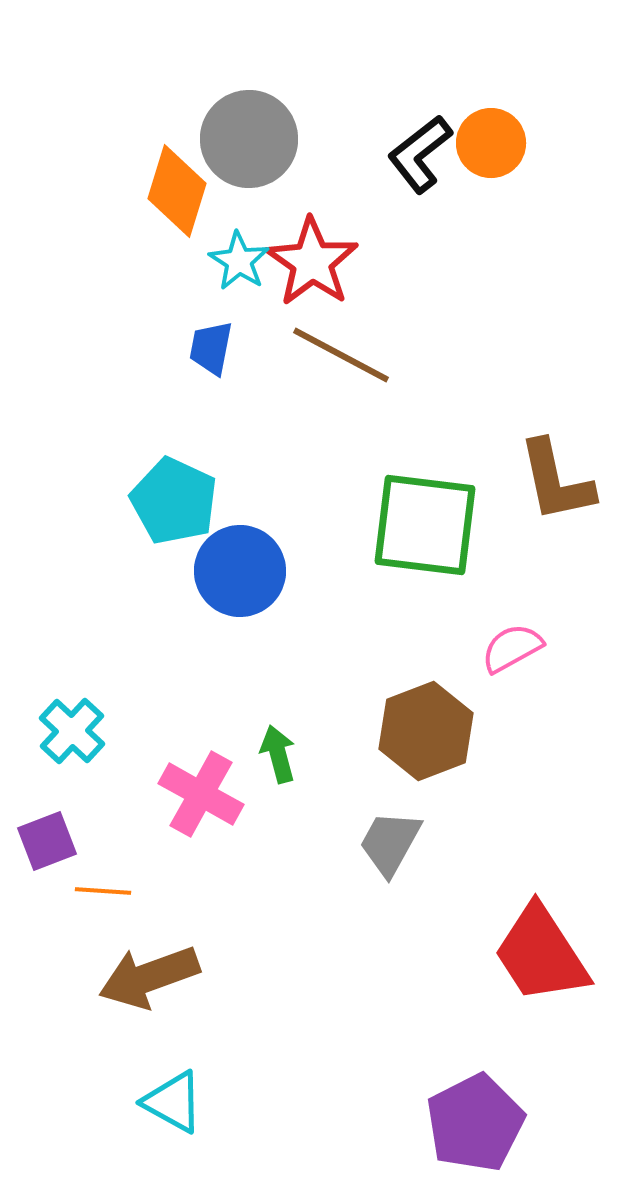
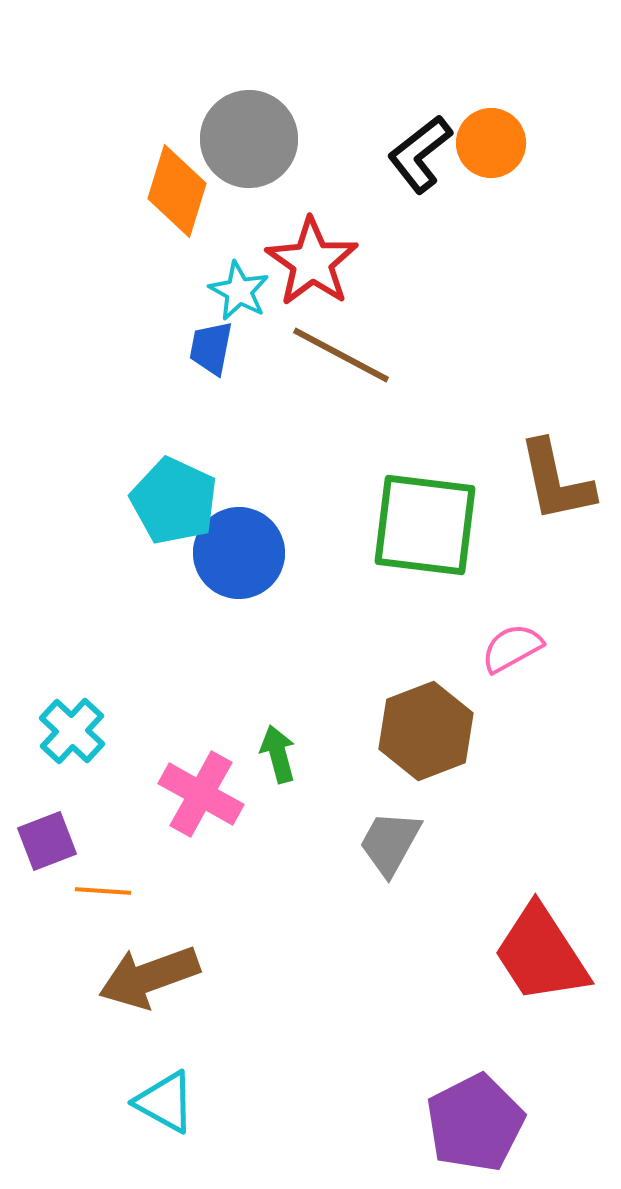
cyan star: moved 30 px down; rotated 4 degrees counterclockwise
blue circle: moved 1 px left, 18 px up
cyan triangle: moved 8 px left
